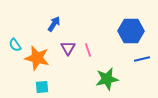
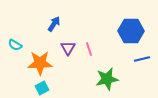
cyan semicircle: rotated 24 degrees counterclockwise
pink line: moved 1 px right, 1 px up
orange star: moved 3 px right, 5 px down; rotated 15 degrees counterclockwise
cyan square: moved 1 px down; rotated 24 degrees counterclockwise
